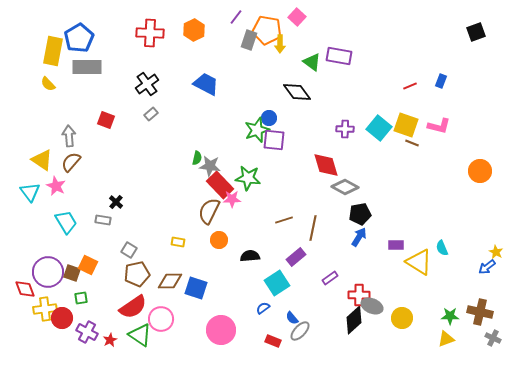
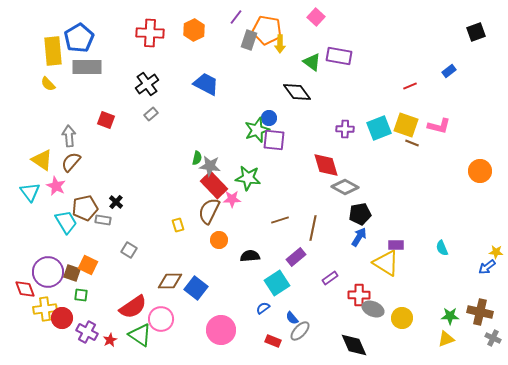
pink square at (297, 17): moved 19 px right
yellow rectangle at (53, 51): rotated 16 degrees counterclockwise
blue rectangle at (441, 81): moved 8 px right, 10 px up; rotated 32 degrees clockwise
cyan square at (379, 128): rotated 30 degrees clockwise
red rectangle at (220, 185): moved 6 px left
brown line at (284, 220): moved 4 px left
yellow rectangle at (178, 242): moved 17 px up; rotated 64 degrees clockwise
yellow star at (496, 252): rotated 24 degrees counterclockwise
yellow triangle at (419, 262): moved 33 px left, 1 px down
brown pentagon at (137, 274): moved 52 px left, 66 px up
blue square at (196, 288): rotated 20 degrees clockwise
green square at (81, 298): moved 3 px up; rotated 16 degrees clockwise
gray ellipse at (372, 306): moved 1 px right, 3 px down
black diamond at (354, 320): moved 25 px down; rotated 72 degrees counterclockwise
